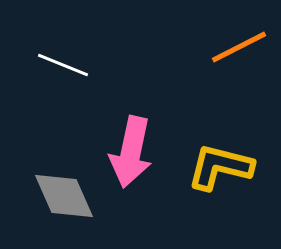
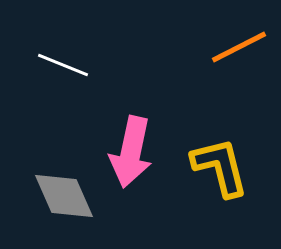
yellow L-shape: rotated 62 degrees clockwise
